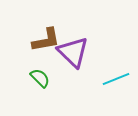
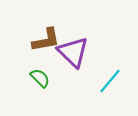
cyan line: moved 6 px left, 2 px down; rotated 28 degrees counterclockwise
